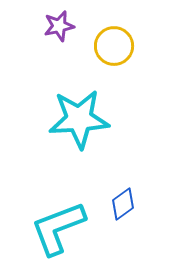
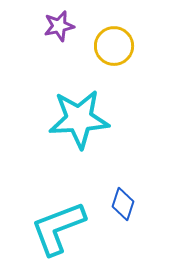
blue diamond: rotated 36 degrees counterclockwise
